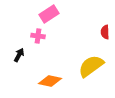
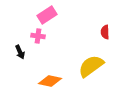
pink rectangle: moved 2 px left, 1 px down
black arrow: moved 1 px right, 3 px up; rotated 128 degrees clockwise
